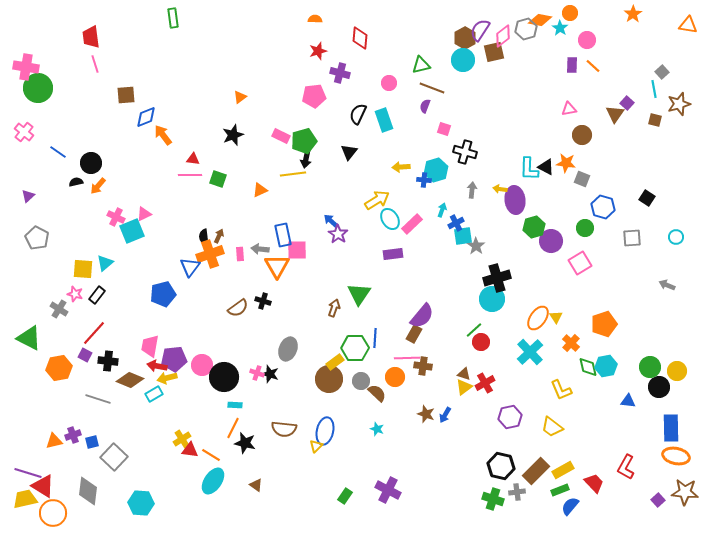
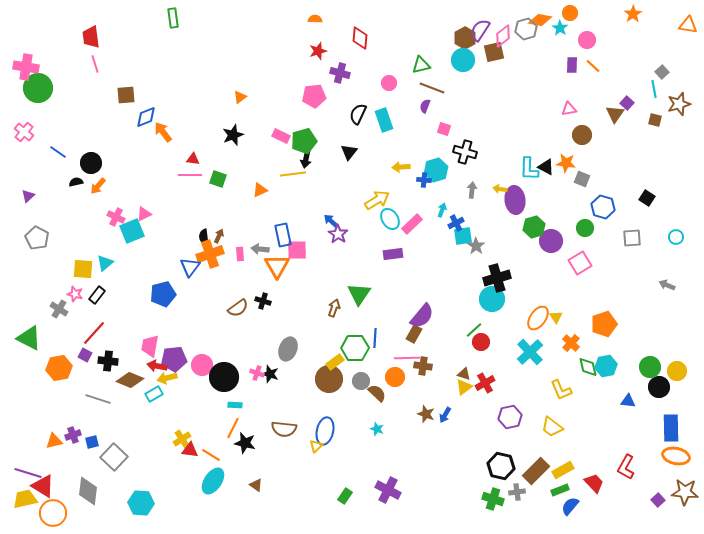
orange arrow at (163, 135): moved 3 px up
